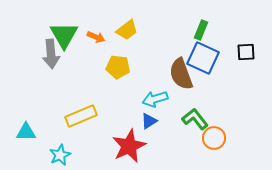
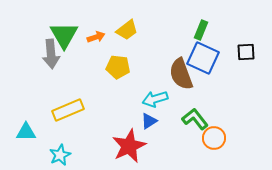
orange arrow: rotated 42 degrees counterclockwise
yellow rectangle: moved 13 px left, 6 px up
